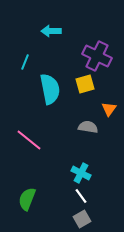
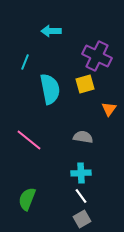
gray semicircle: moved 5 px left, 10 px down
cyan cross: rotated 30 degrees counterclockwise
